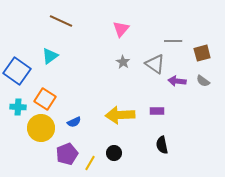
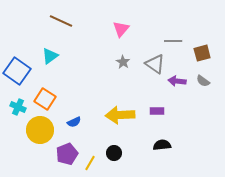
cyan cross: rotated 21 degrees clockwise
yellow circle: moved 1 px left, 2 px down
black semicircle: rotated 96 degrees clockwise
